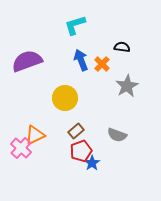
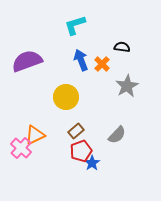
yellow circle: moved 1 px right, 1 px up
gray semicircle: rotated 66 degrees counterclockwise
